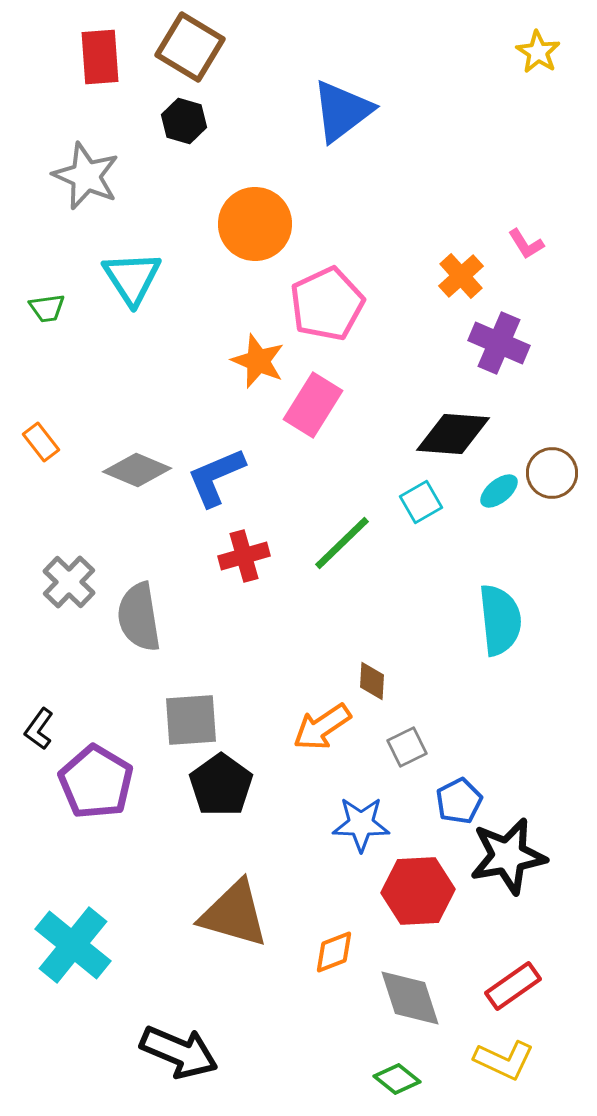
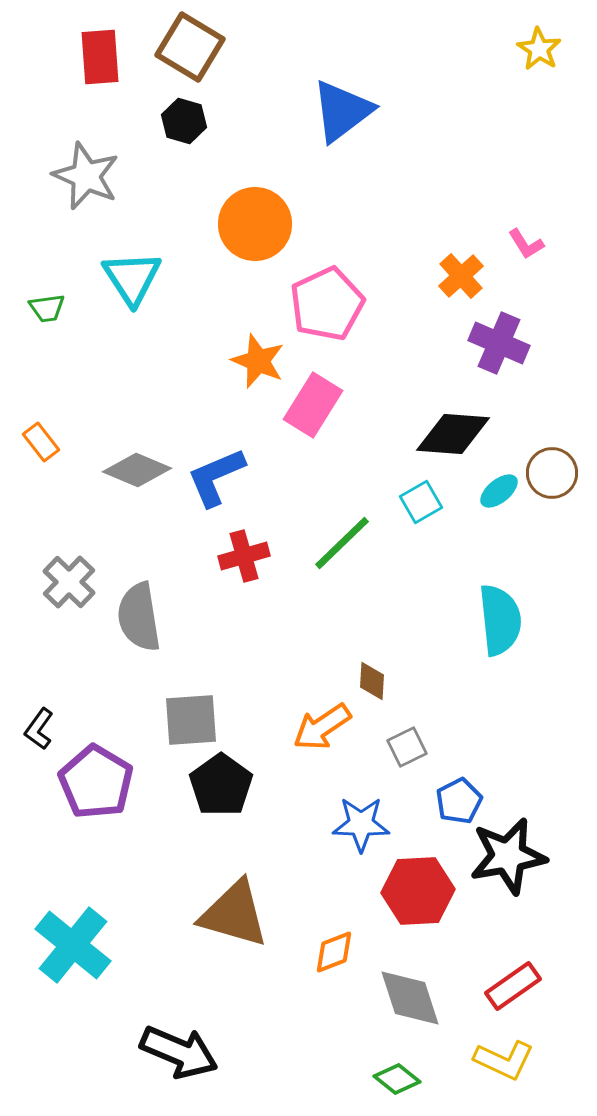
yellow star at (538, 52): moved 1 px right, 3 px up
